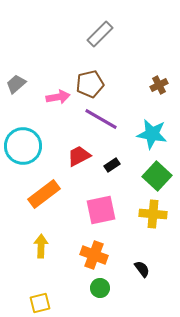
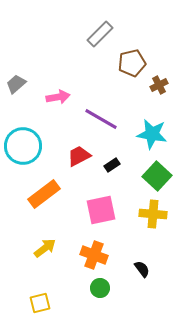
brown pentagon: moved 42 px right, 21 px up
yellow arrow: moved 4 px right, 2 px down; rotated 50 degrees clockwise
